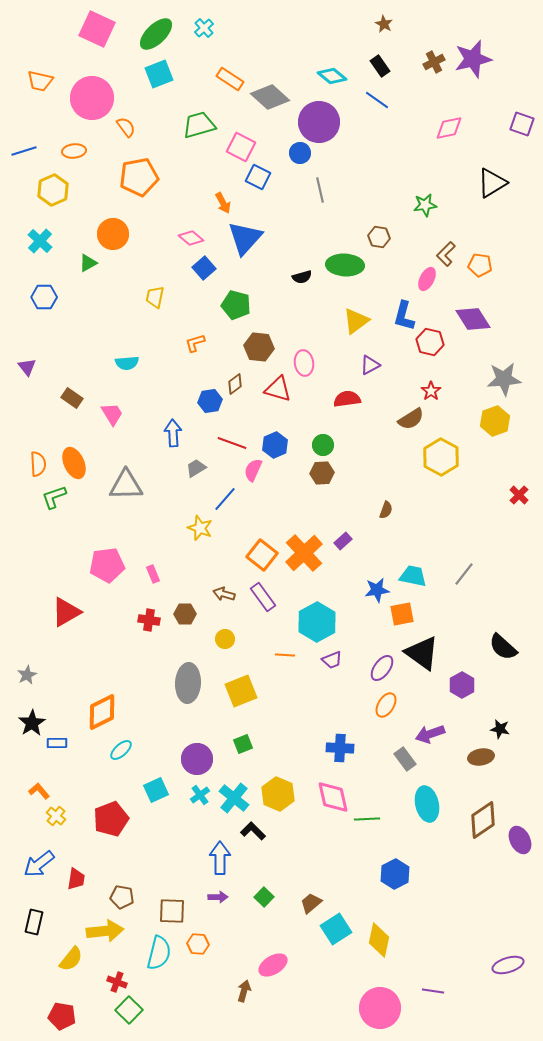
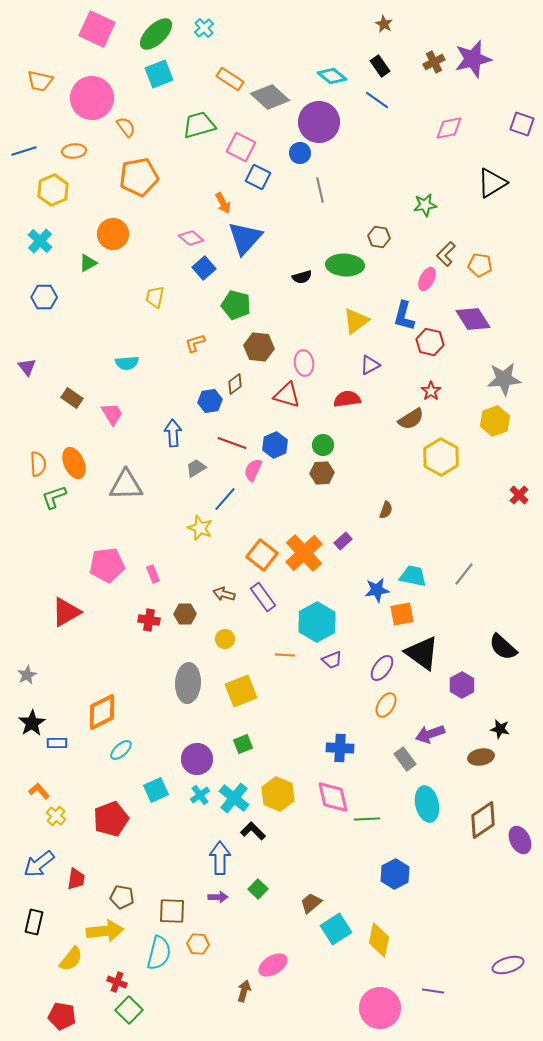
red triangle at (278, 389): moved 9 px right, 6 px down
green square at (264, 897): moved 6 px left, 8 px up
